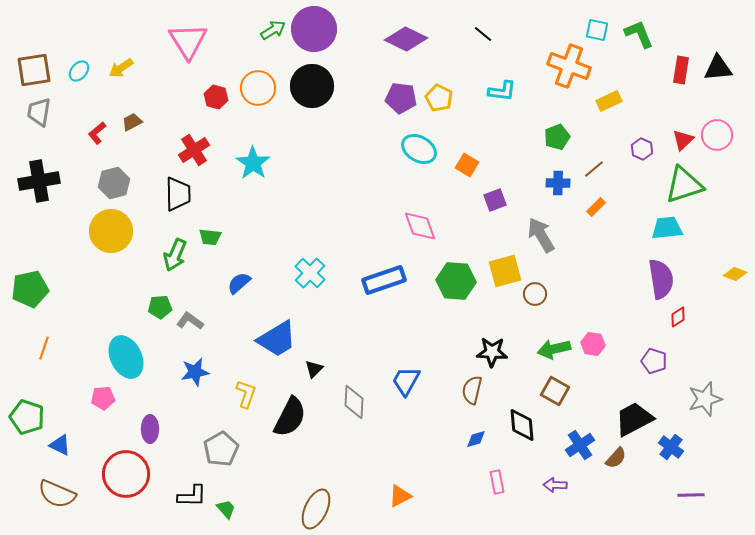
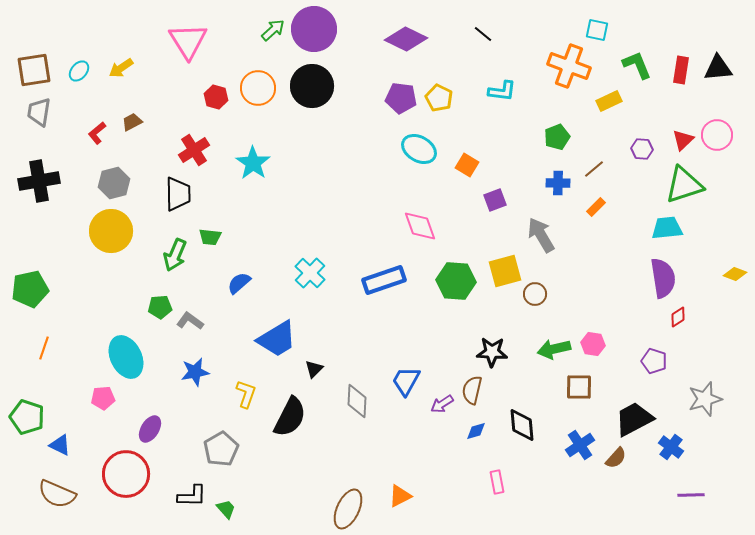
green arrow at (273, 30): rotated 10 degrees counterclockwise
green L-shape at (639, 34): moved 2 px left, 31 px down
purple hexagon at (642, 149): rotated 20 degrees counterclockwise
purple semicircle at (661, 279): moved 2 px right, 1 px up
brown square at (555, 391): moved 24 px right, 4 px up; rotated 28 degrees counterclockwise
gray diamond at (354, 402): moved 3 px right, 1 px up
purple ellipse at (150, 429): rotated 32 degrees clockwise
blue diamond at (476, 439): moved 8 px up
purple arrow at (555, 485): moved 113 px left, 81 px up; rotated 35 degrees counterclockwise
brown ellipse at (316, 509): moved 32 px right
